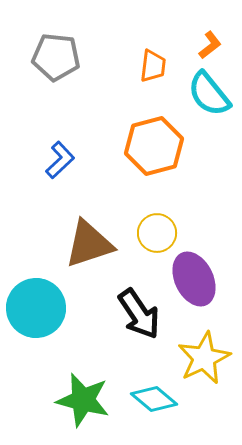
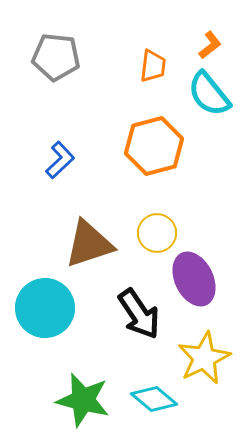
cyan circle: moved 9 px right
